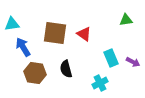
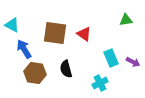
cyan triangle: moved 1 px down; rotated 35 degrees clockwise
blue arrow: moved 1 px right, 2 px down
